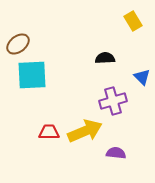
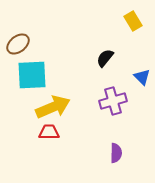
black semicircle: rotated 48 degrees counterclockwise
yellow arrow: moved 32 px left, 24 px up
purple semicircle: rotated 84 degrees clockwise
